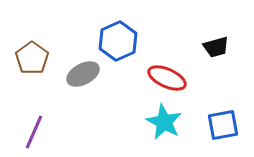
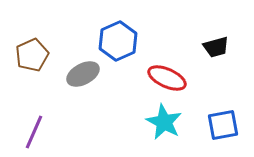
brown pentagon: moved 3 px up; rotated 12 degrees clockwise
